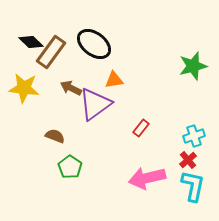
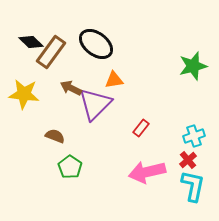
black ellipse: moved 2 px right
yellow star: moved 6 px down
purple triangle: rotated 9 degrees counterclockwise
pink arrow: moved 6 px up
